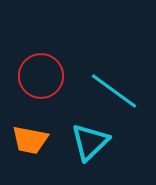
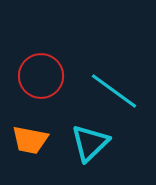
cyan triangle: moved 1 px down
